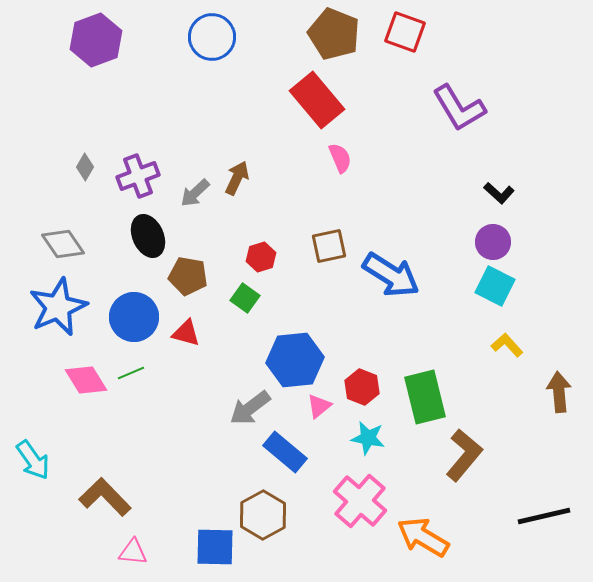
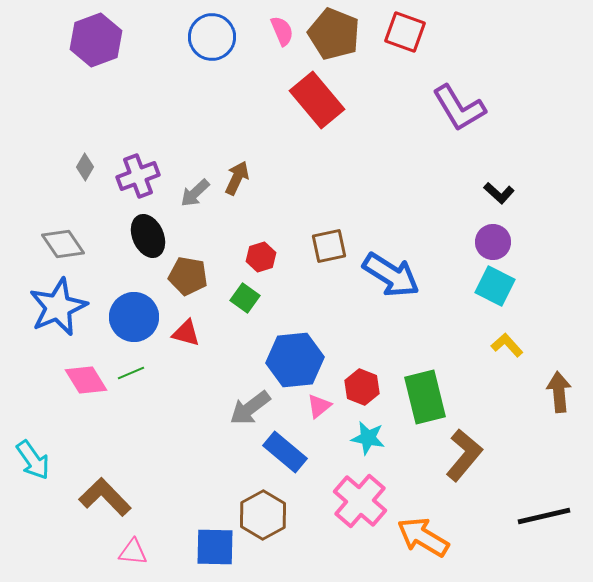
pink semicircle at (340, 158): moved 58 px left, 127 px up
